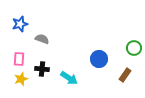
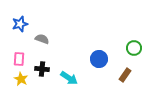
yellow star: rotated 24 degrees counterclockwise
